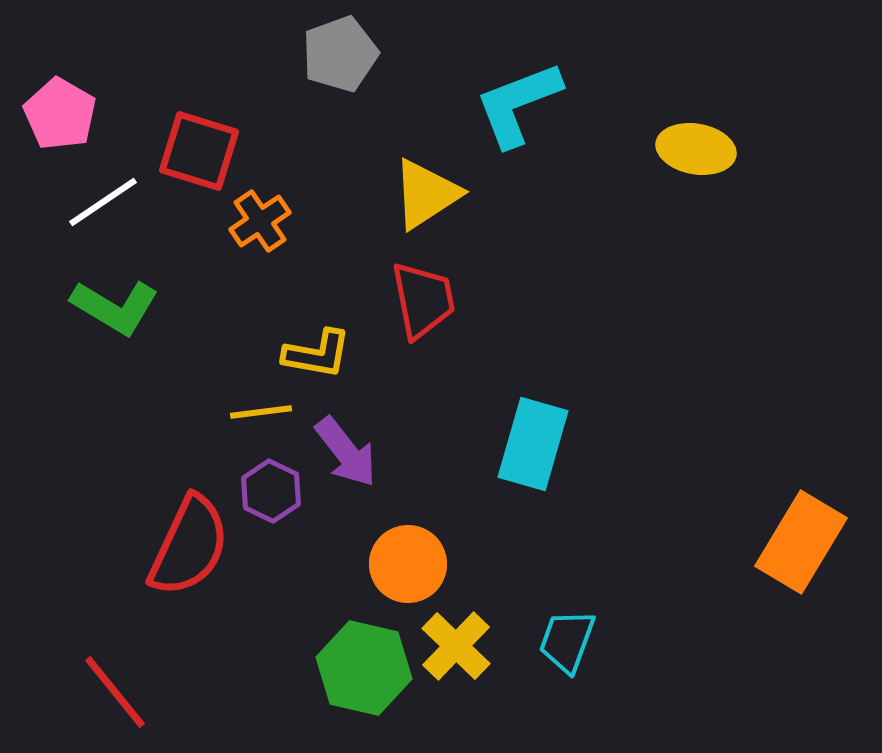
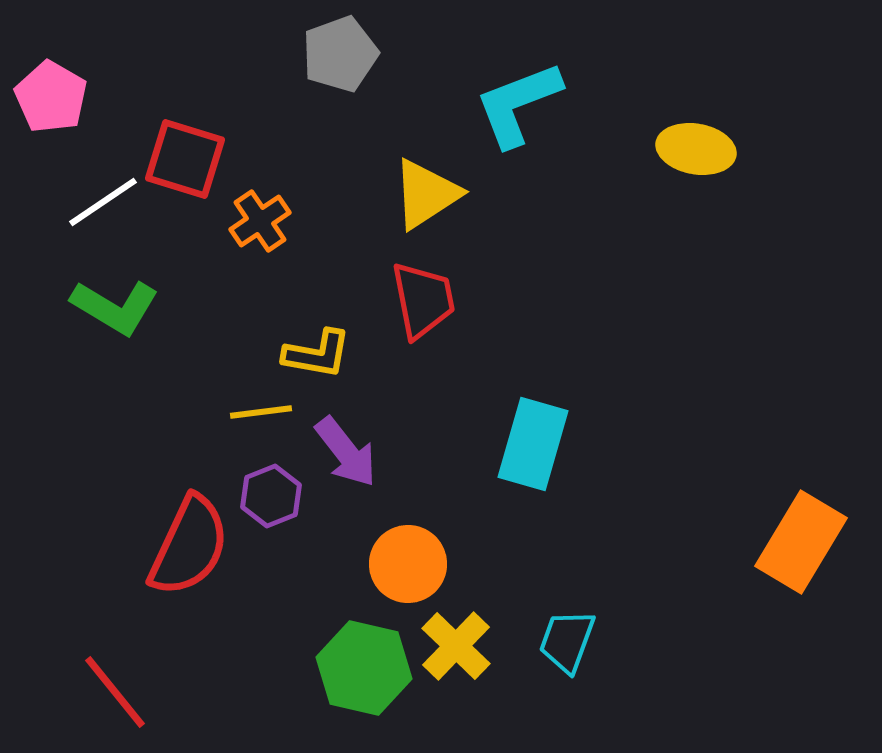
pink pentagon: moved 9 px left, 17 px up
red square: moved 14 px left, 8 px down
purple hexagon: moved 5 px down; rotated 12 degrees clockwise
